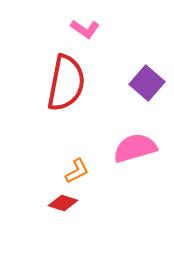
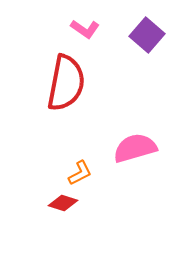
purple square: moved 48 px up
orange L-shape: moved 3 px right, 2 px down
